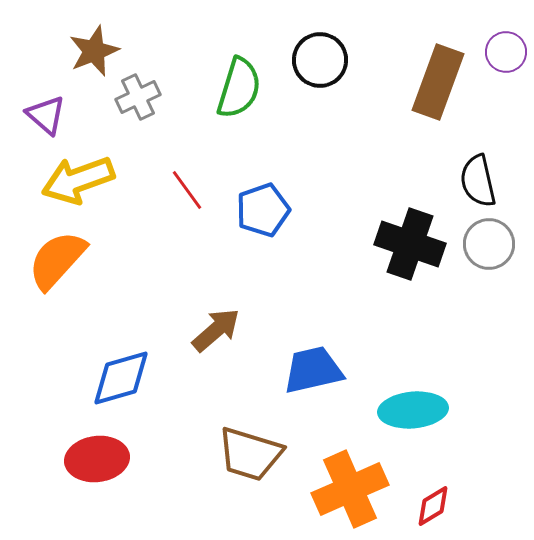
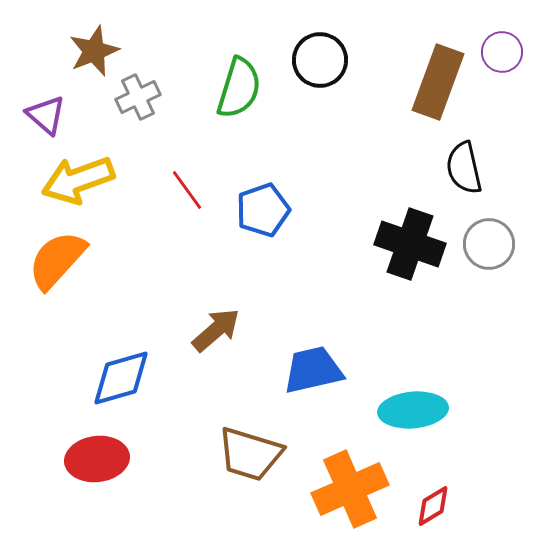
purple circle: moved 4 px left
black semicircle: moved 14 px left, 13 px up
